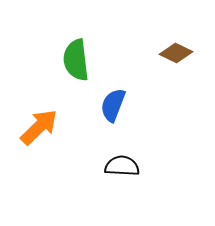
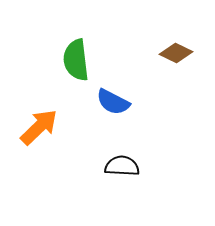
blue semicircle: moved 3 px up; rotated 84 degrees counterclockwise
